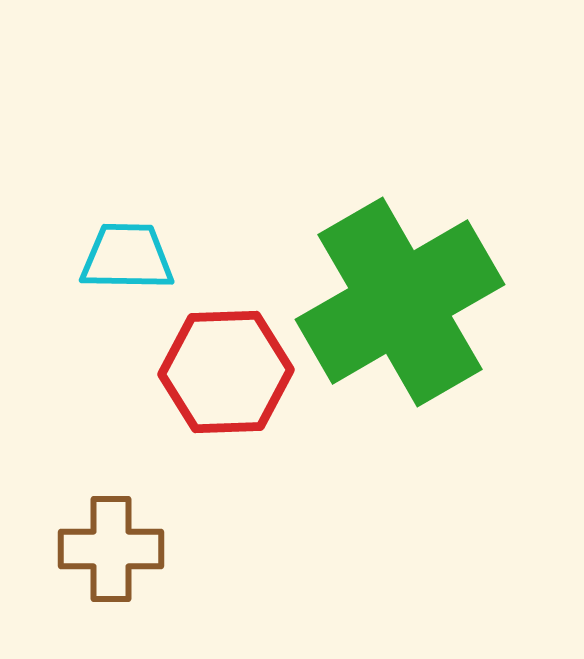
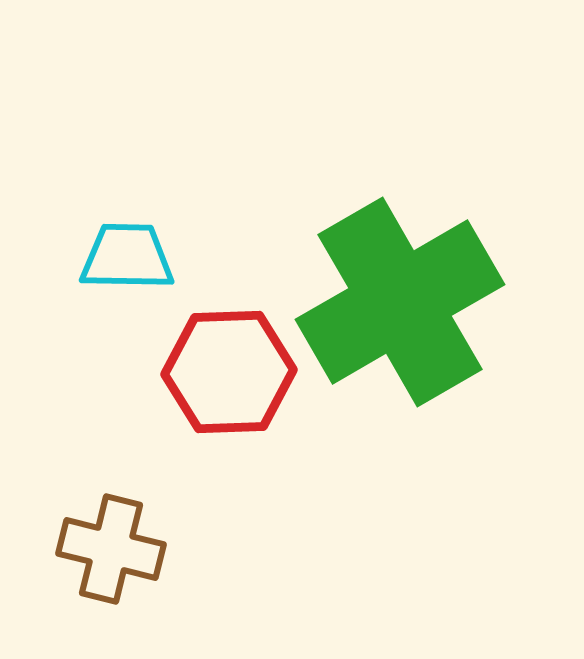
red hexagon: moved 3 px right
brown cross: rotated 14 degrees clockwise
